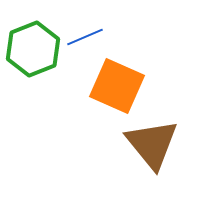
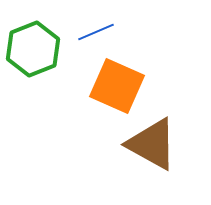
blue line: moved 11 px right, 5 px up
brown triangle: rotated 22 degrees counterclockwise
